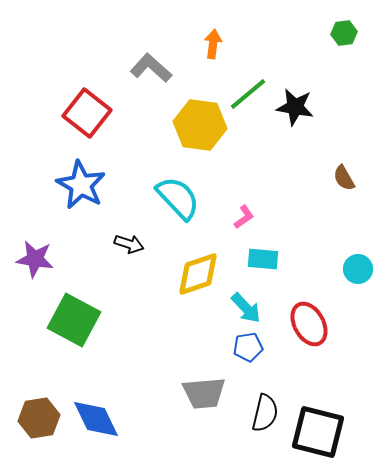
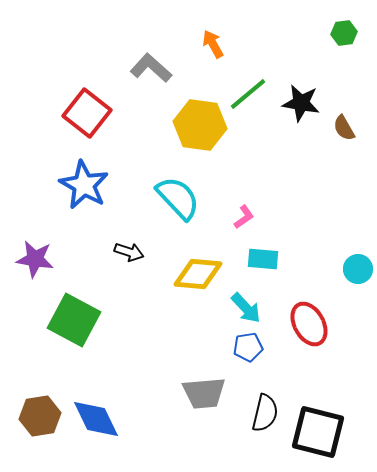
orange arrow: rotated 36 degrees counterclockwise
black star: moved 6 px right, 4 px up
brown semicircle: moved 50 px up
blue star: moved 3 px right
black arrow: moved 8 px down
yellow diamond: rotated 24 degrees clockwise
brown hexagon: moved 1 px right, 2 px up
